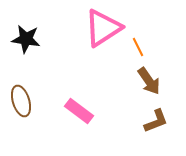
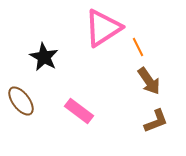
black star: moved 18 px right, 18 px down; rotated 20 degrees clockwise
brown ellipse: rotated 20 degrees counterclockwise
